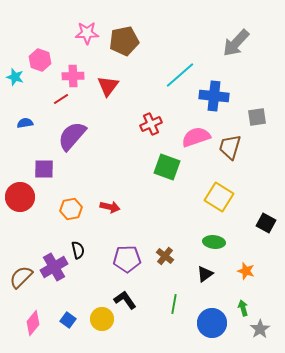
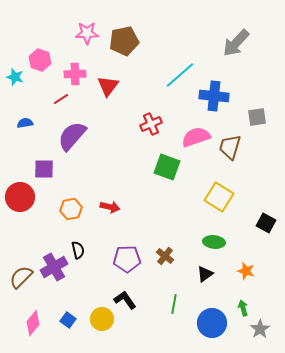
pink cross: moved 2 px right, 2 px up
